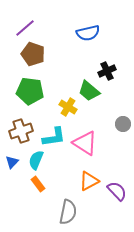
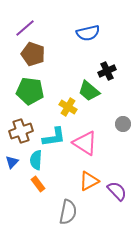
cyan semicircle: rotated 18 degrees counterclockwise
